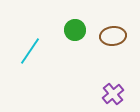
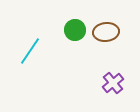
brown ellipse: moved 7 px left, 4 px up
purple cross: moved 11 px up
